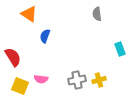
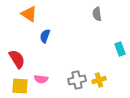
red semicircle: moved 4 px right, 2 px down
yellow square: rotated 18 degrees counterclockwise
